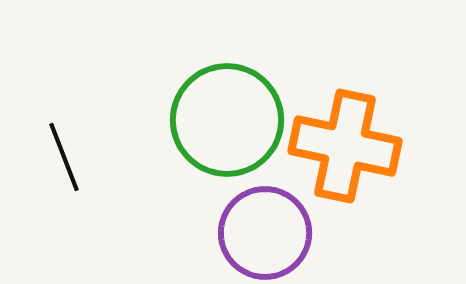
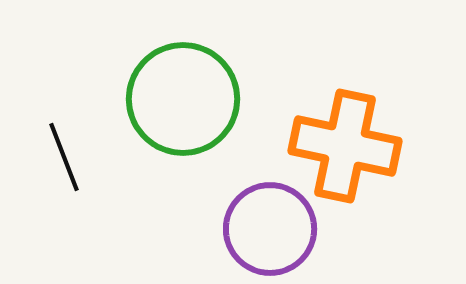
green circle: moved 44 px left, 21 px up
purple circle: moved 5 px right, 4 px up
